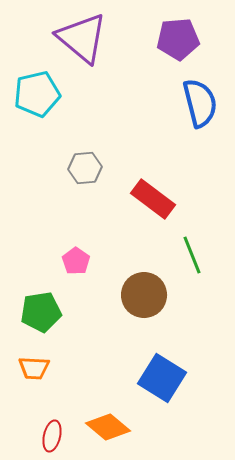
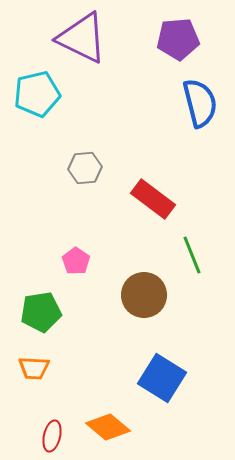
purple triangle: rotated 14 degrees counterclockwise
